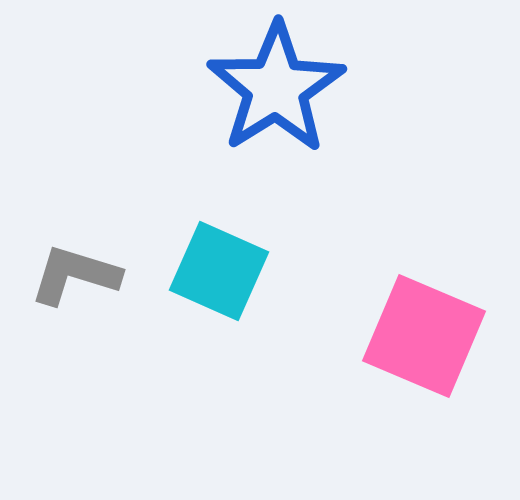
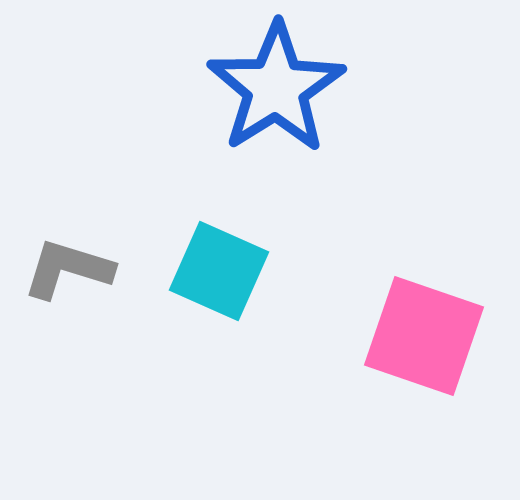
gray L-shape: moved 7 px left, 6 px up
pink square: rotated 4 degrees counterclockwise
